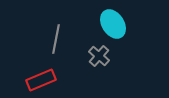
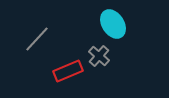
gray line: moved 19 px left; rotated 32 degrees clockwise
red rectangle: moved 27 px right, 9 px up
